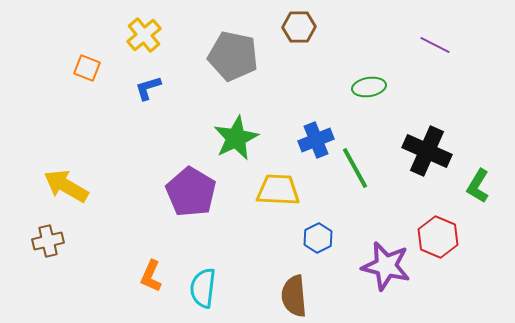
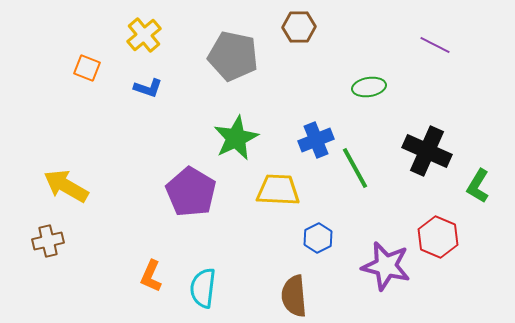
blue L-shape: rotated 144 degrees counterclockwise
